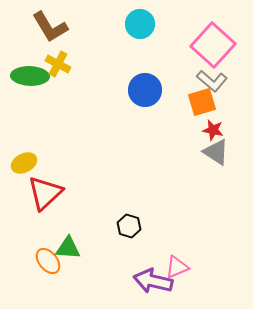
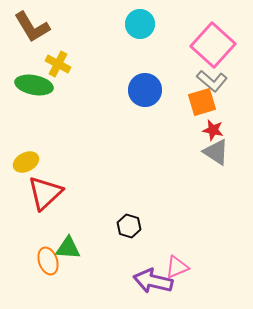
brown L-shape: moved 18 px left
green ellipse: moved 4 px right, 9 px down; rotated 9 degrees clockwise
yellow ellipse: moved 2 px right, 1 px up
orange ellipse: rotated 20 degrees clockwise
